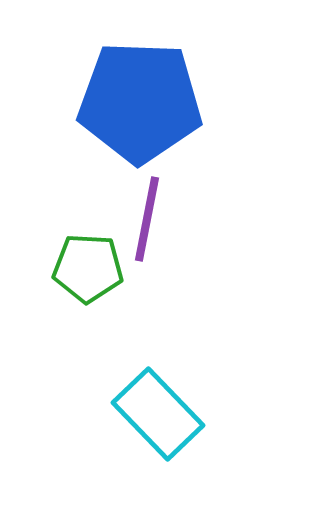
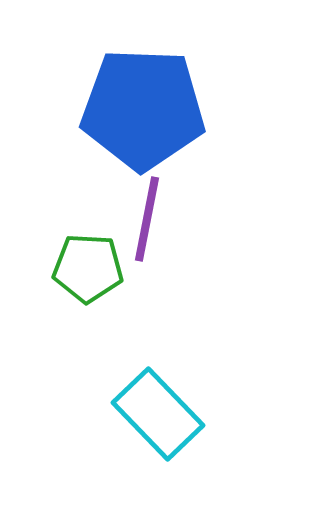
blue pentagon: moved 3 px right, 7 px down
